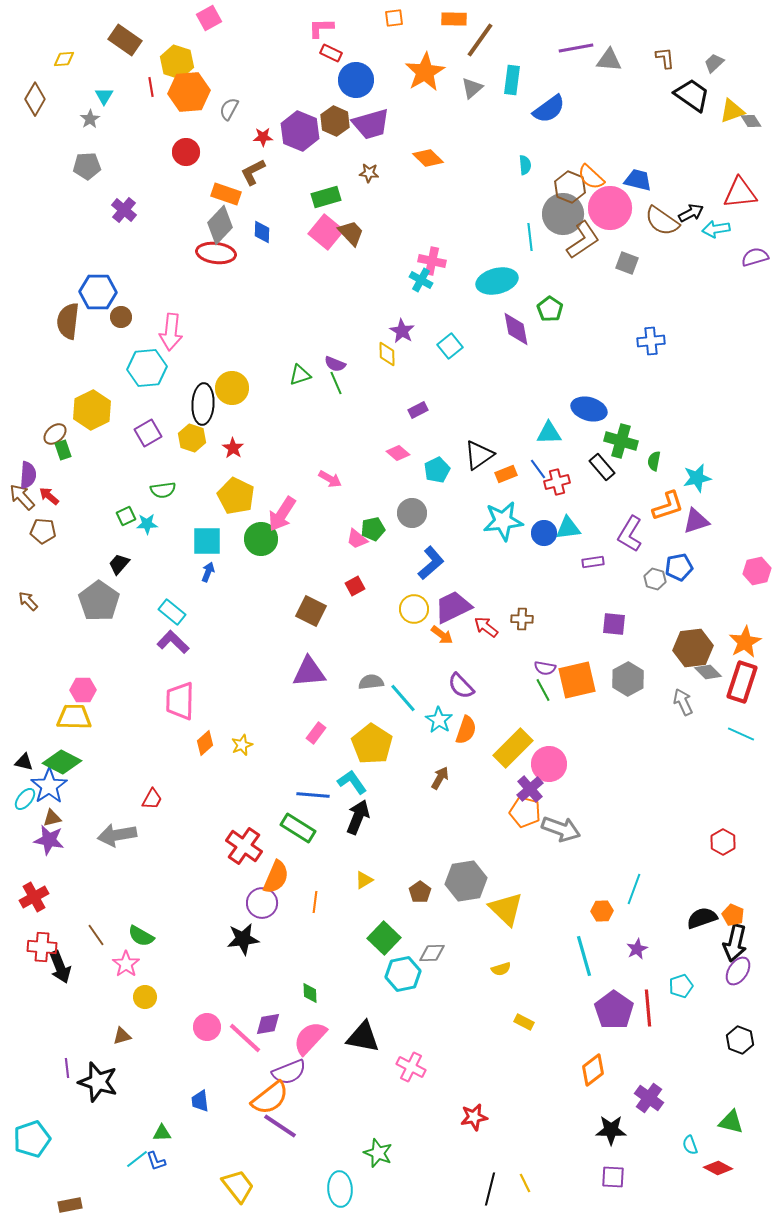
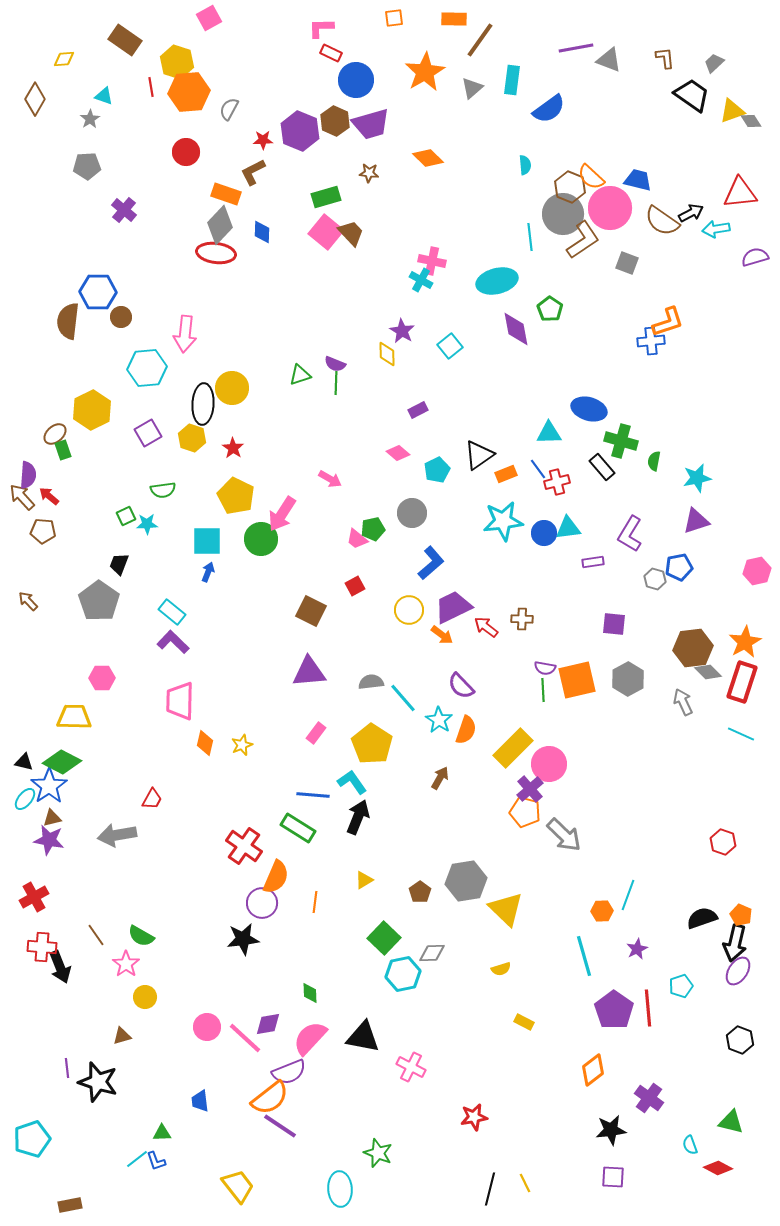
gray triangle at (609, 60): rotated 16 degrees clockwise
cyan triangle at (104, 96): rotated 42 degrees counterclockwise
red star at (263, 137): moved 3 px down
pink arrow at (171, 332): moved 14 px right, 2 px down
green line at (336, 383): rotated 25 degrees clockwise
orange L-shape at (668, 506): moved 184 px up
black trapezoid at (119, 564): rotated 20 degrees counterclockwise
yellow circle at (414, 609): moved 5 px left, 1 px down
pink hexagon at (83, 690): moved 19 px right, 12 px up
green line at (543, 690): rotated 25 degrees clockwise
orange diamond at (205, 743): rotated 35 degrees counterclockwise
gray arrow at (561, 829): moved 3 px right, 6 px down; rotated 24 degrees clockwise
red hexagon at (723, 842): rotated 10 degrees counterclockwise
cyan line at (634, 889): moved 6 px left, 6 px down
orange pentagon at (733, 915): moved 8 px right
black star at (611, 1130): rotated 8 degrees counterclockwise
